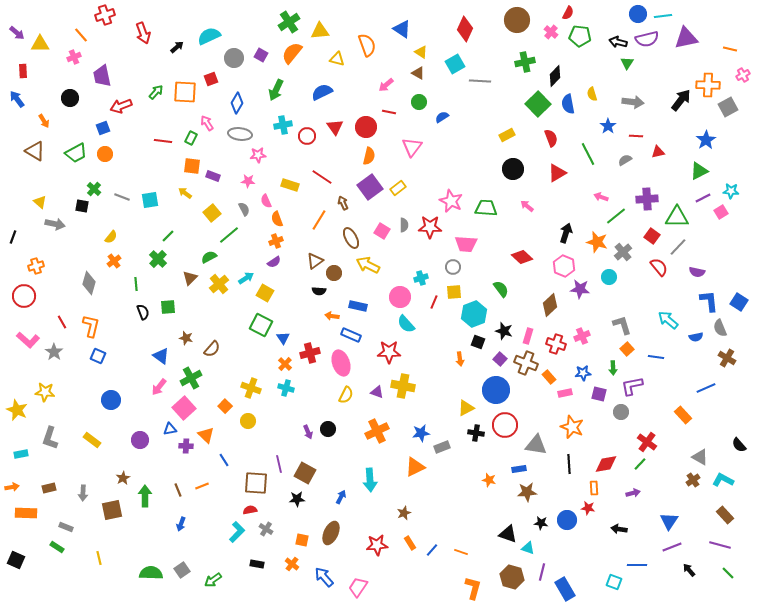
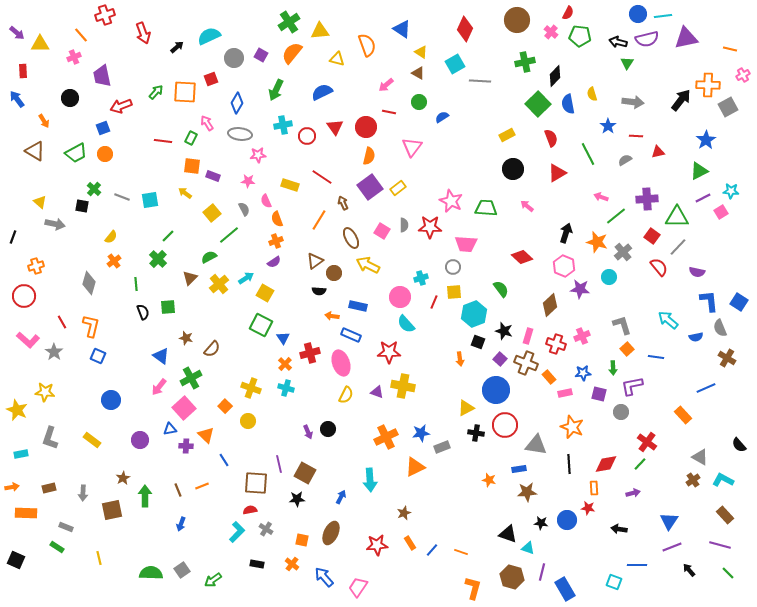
orange cross at (377, 431): moved 9 px right, 6 px down
